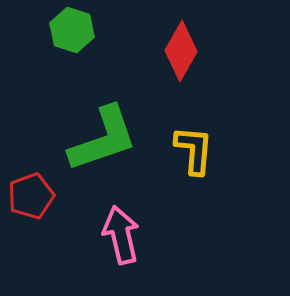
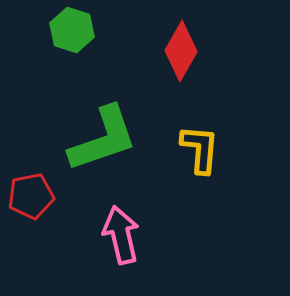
yellow L-shape: moved 6 px right, 1 px up
red pentagon: rotated 9 degrees clockwise
